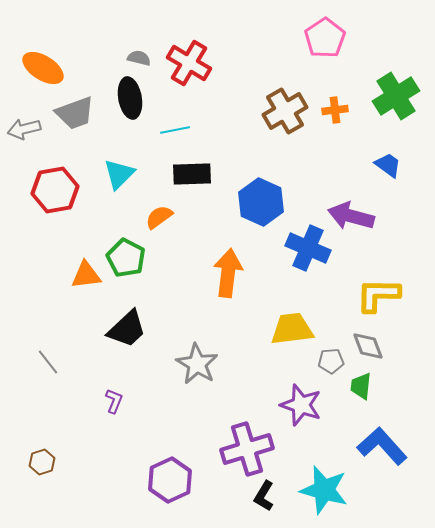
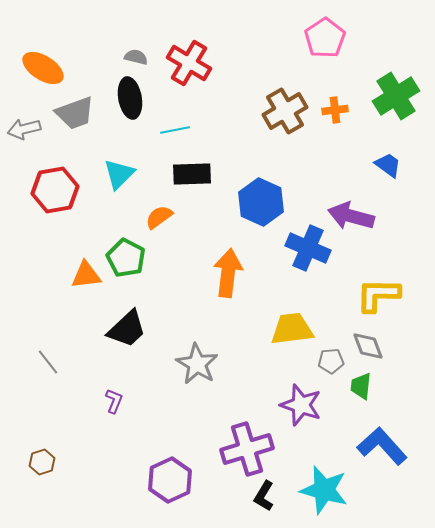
gray semicircle: moved 3 px left, 1 px up
